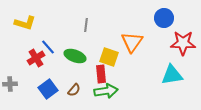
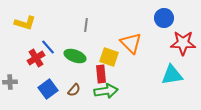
orange triangle: moved 1 px left, 1 px down; rotated 20 degrees counterclockwise
gray cross: moved 2 px up
